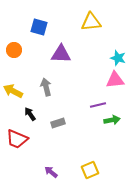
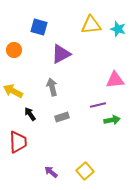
yellow triangle: moved 3 px down
purple triangle: rotated 30 degrees counterclockwise
cyan star: moved 29 px up
gray arrow: moved 6 px right
gray rectangle: moved 4 px right, 6 px up
red trapezoid: moved 1 px right, 3 px down; rotated 115 degrees counterclockwise
yellow square: moved 5 px left, 1 px down; rotated 18 degrees counterclockwise
